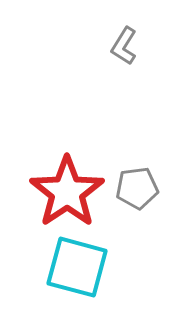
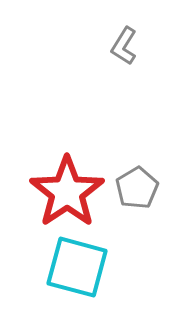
gray pentagon: rotated 24 degrees counterclockwise
